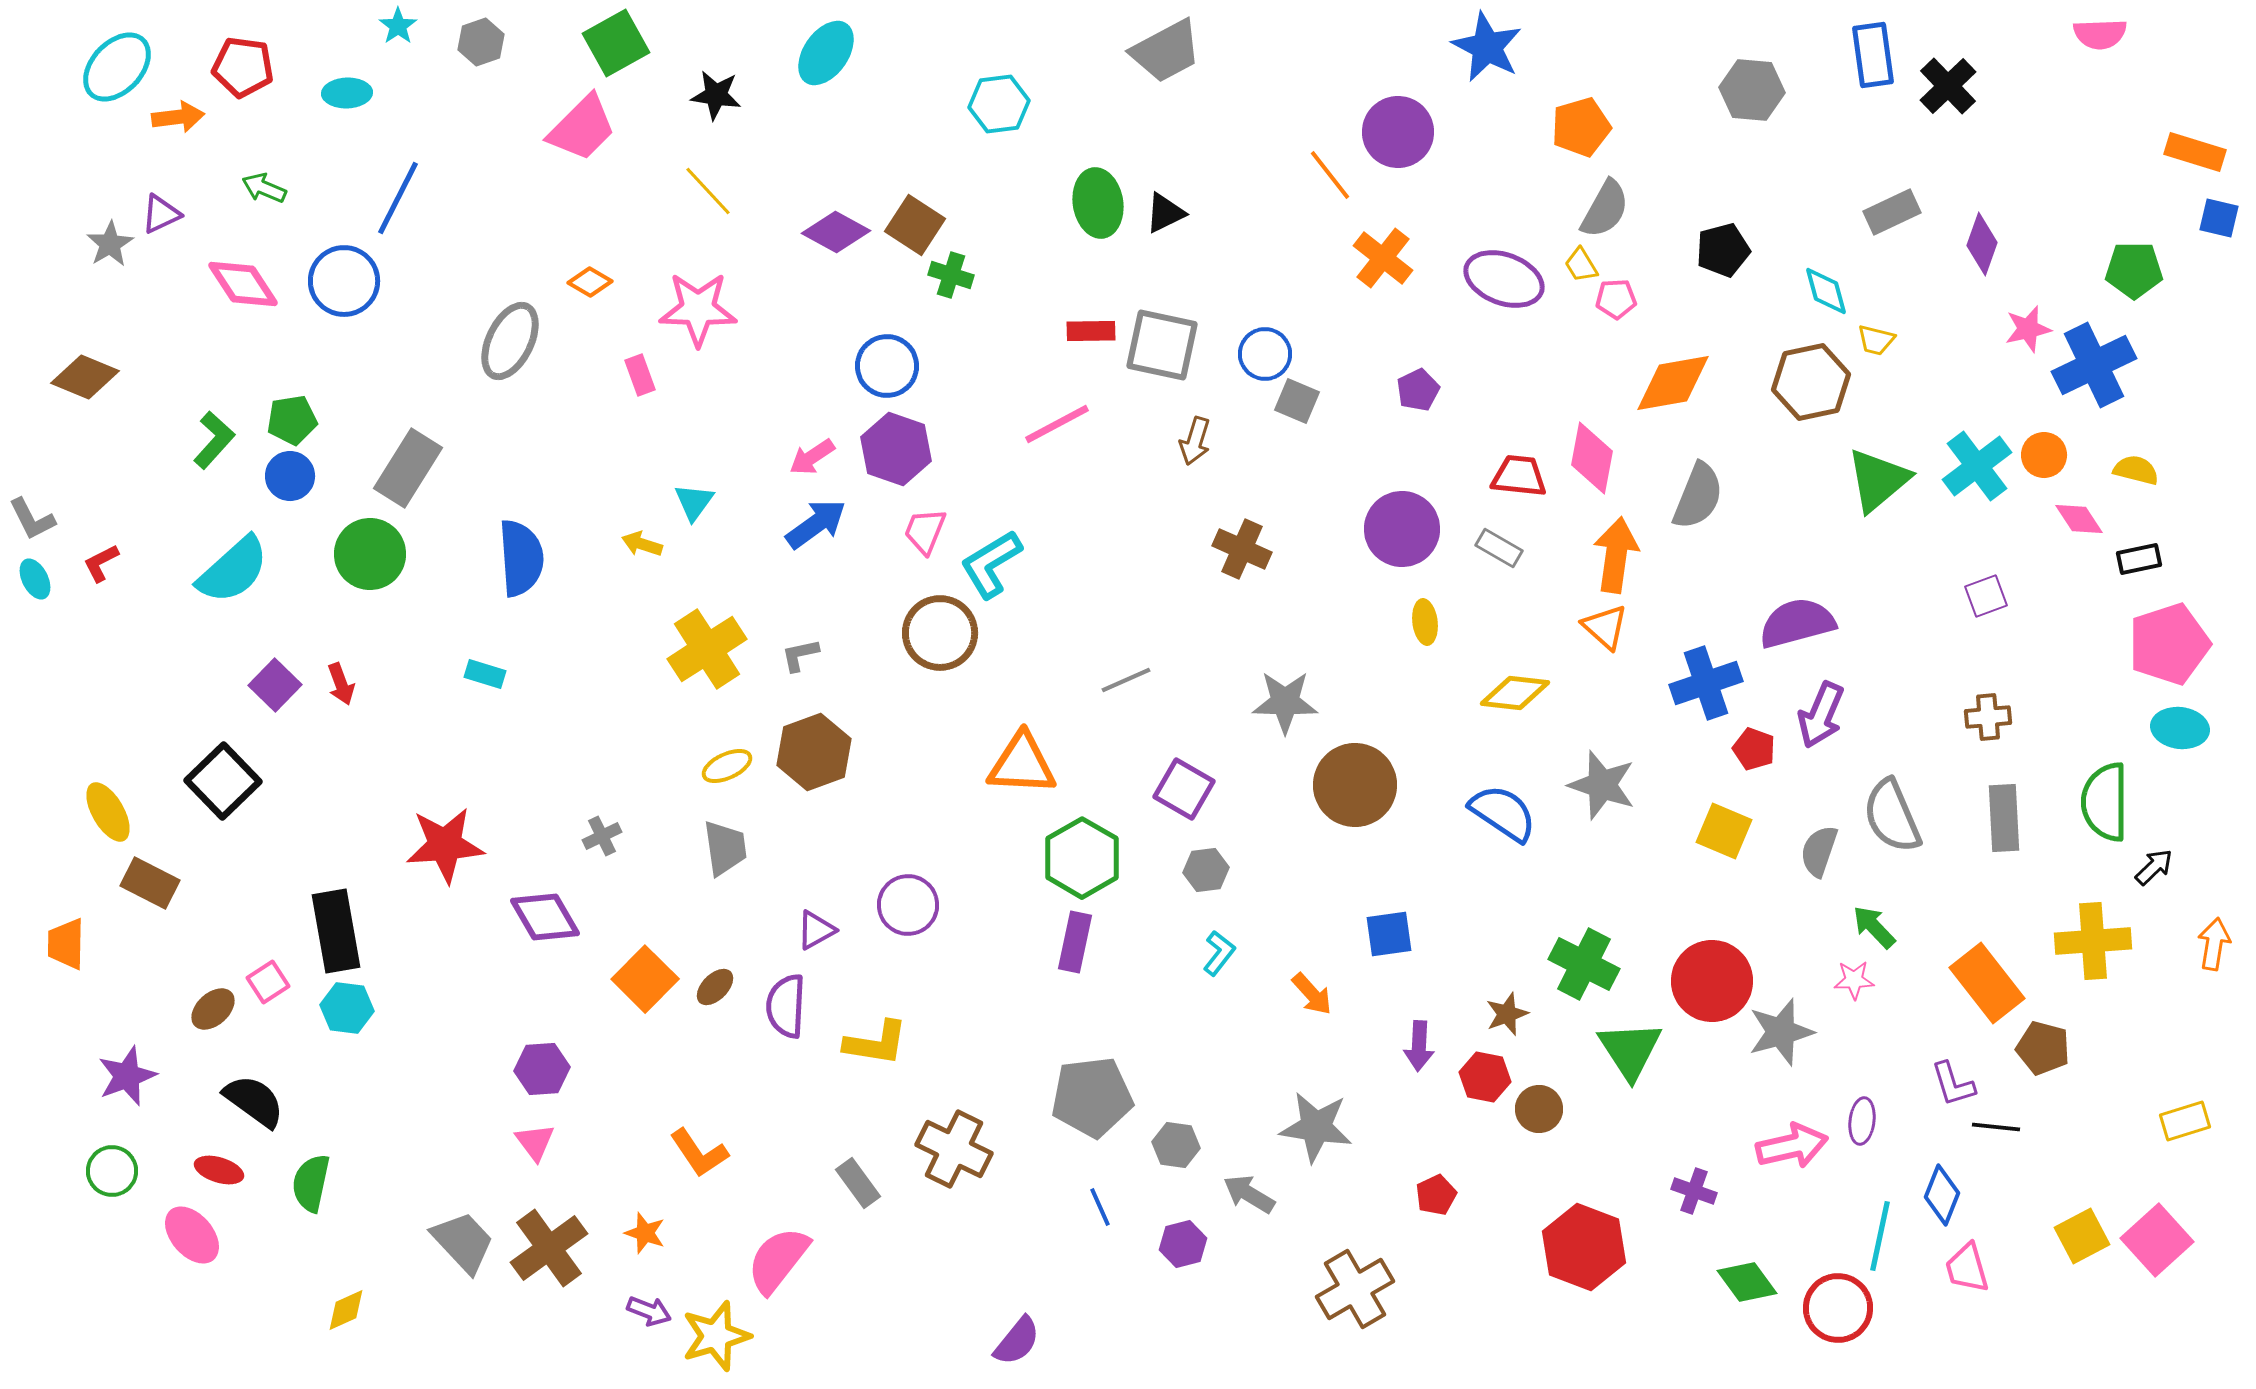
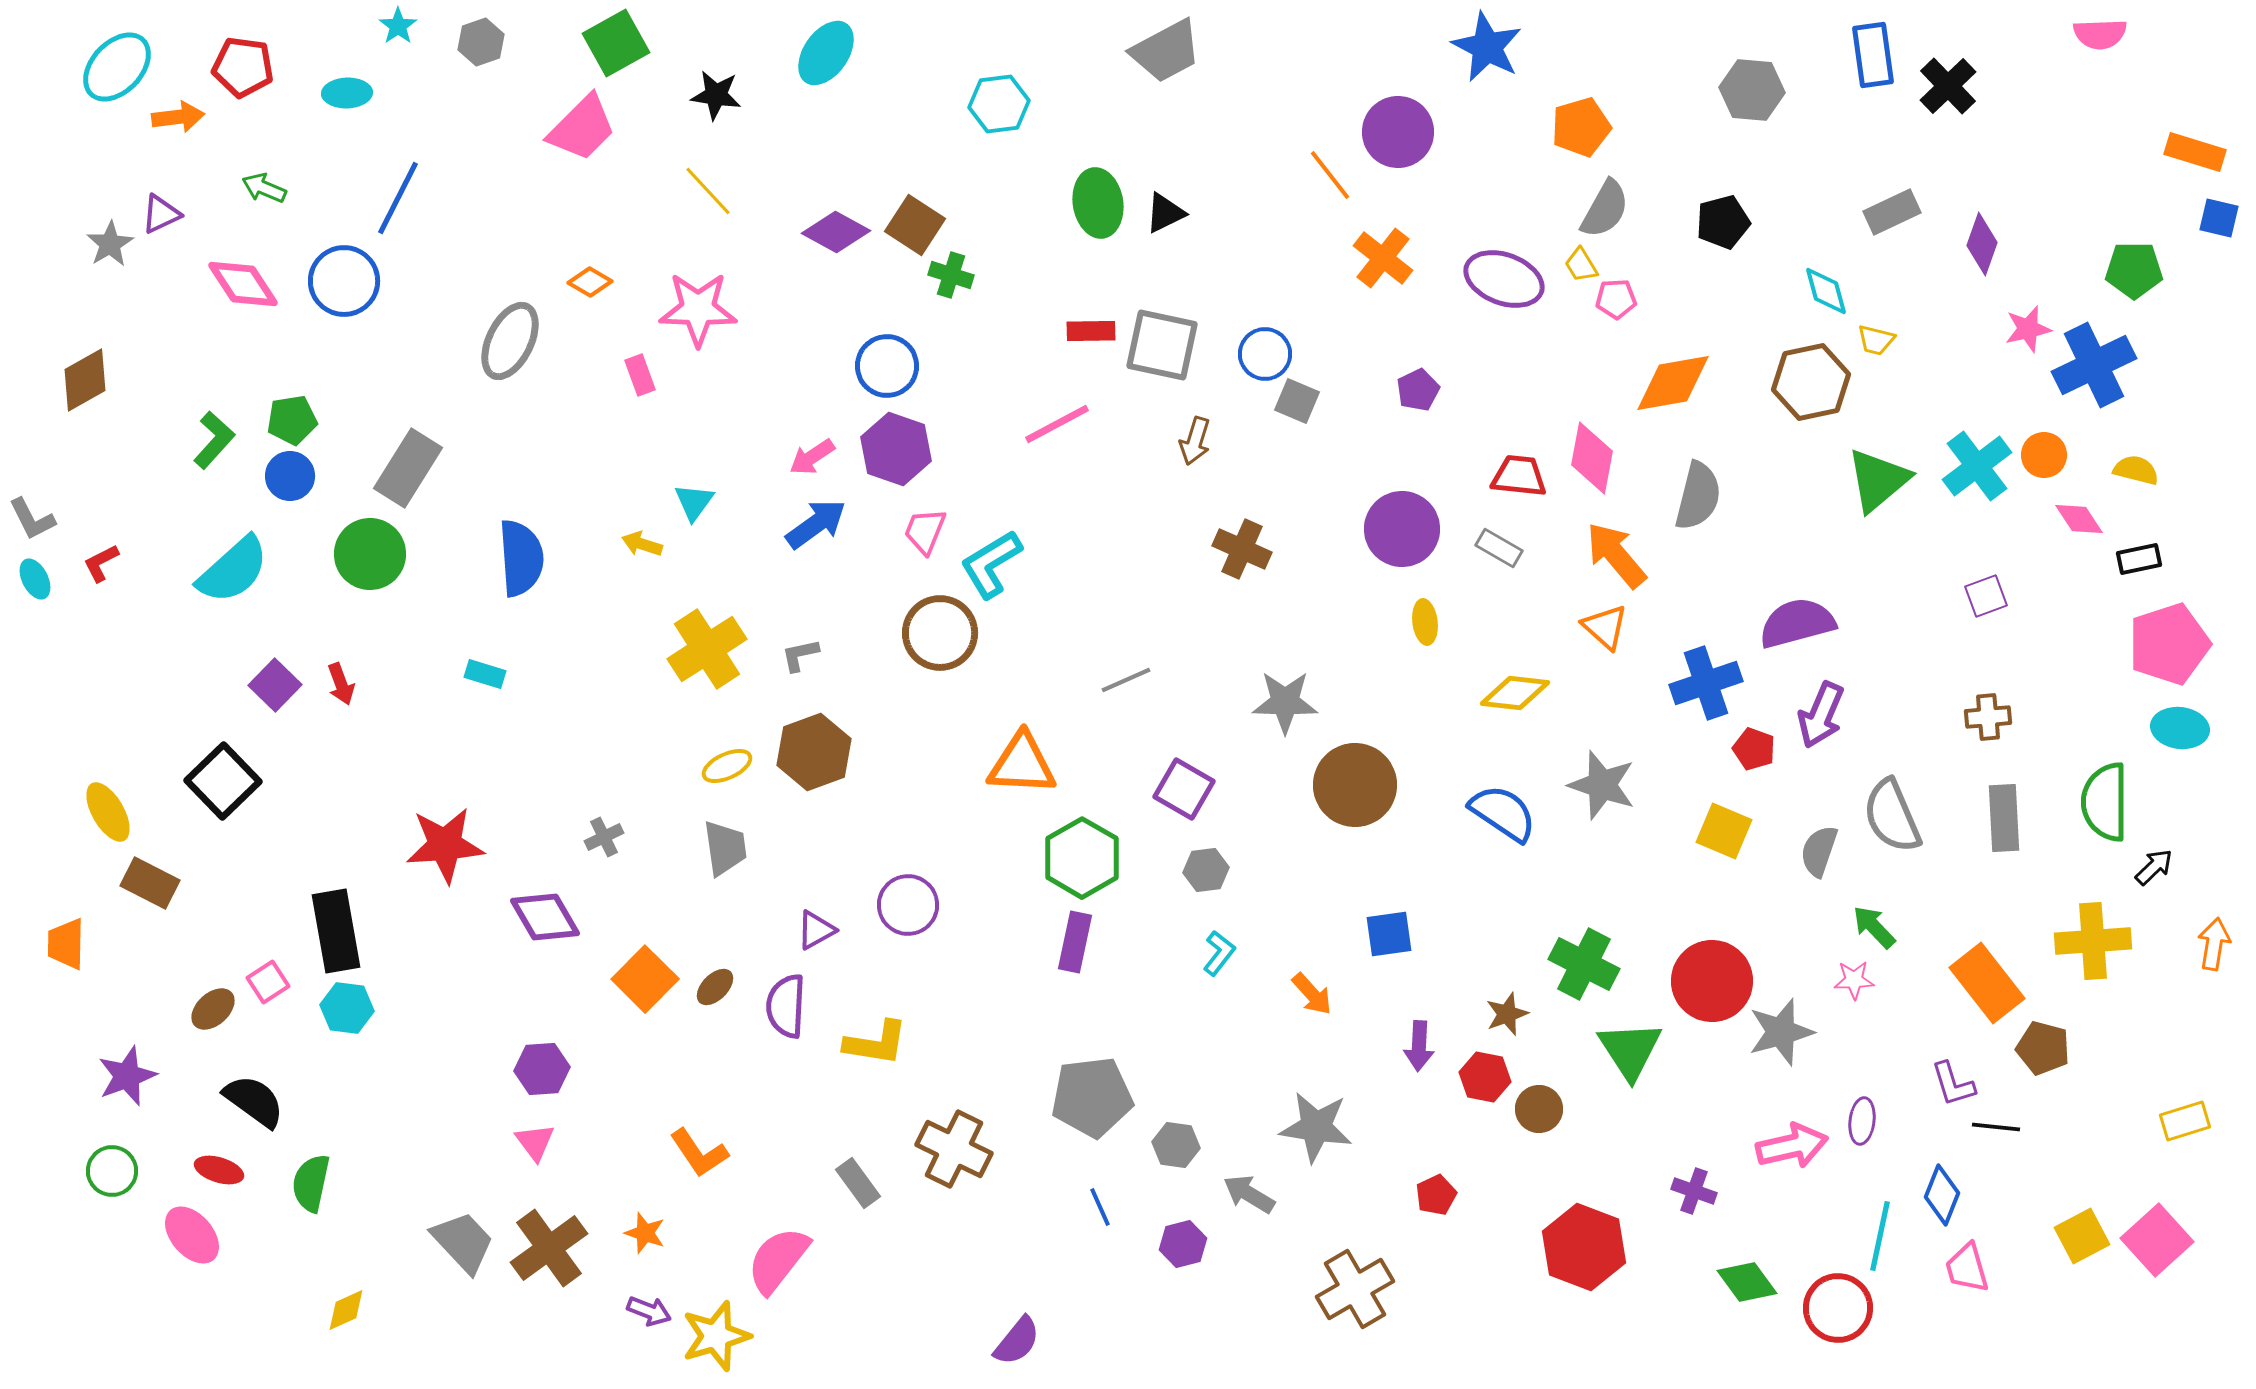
black pentagon at (1723, 250): moved 28 px up
brown diamond at (85, 377): moved 3 px down; rotated 52 degrees counterclockwise
gray semicircle at (1698, 496): rotated 8 degrees counterclockwise
orange arrow at (1616, 555): rotated 48 degrees counterclockwise
gray cross at (602, 836): moved 2 px right, 1 px down
